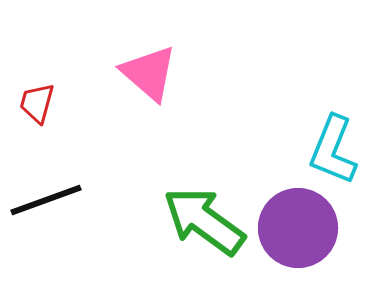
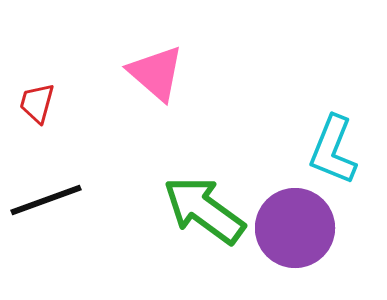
pink triangle: moved 7 px right
green arrow: moved 11 px up
purple circle: moved 3 px left
